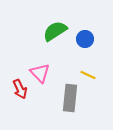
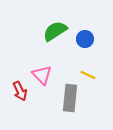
pink triangle: moved 2 px right, 2 px down
red arrow: moved 2 px down
